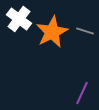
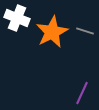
white cross: moved 2 px left, 1 px up; rotated 15 degrees counterclockwise
